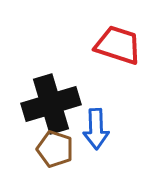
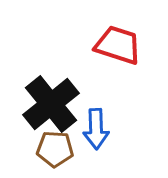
black cross: rotated 22 degrees counterclockwise
brown pentagon: rotated 15 degrees counterclockwise
